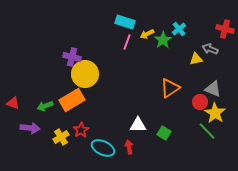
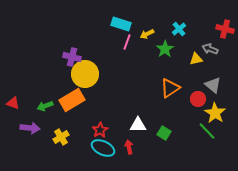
cyan rectangle: moved 4 px left, 2 px down
green star: moved 2 px right, 9 px down
gray triangle: moved 4 px up; rotated 18 degrees clockwise
red circle: moved 2 px left, 3 px up
red star: moved 19 px right
